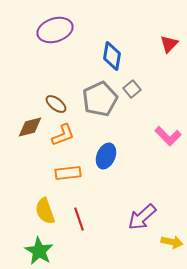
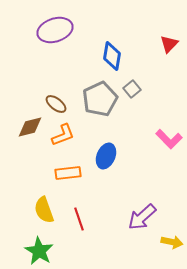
pink L-shape: moved 1 px right, 3 px down
yellow semicircle: moved 1 px left, 1 px up
